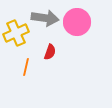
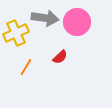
red semicircle: moved 10 px right, 5 px down; rotated 28 degrees clockwise
orange line: rotated 18 degrees clockwise
